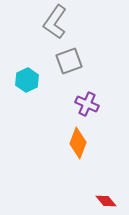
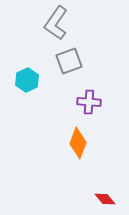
gray L-shape: moved 1 px right, 1 px down
purple cross: moved 2 px right, 2 px up; rotated 20 degrees counterclockwise
red diamond: moved 1 px left, 2 px up
